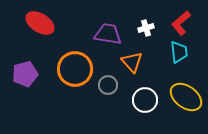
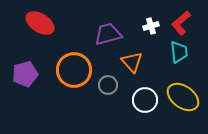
white cross: moved 5 px right, 2 px up
purple trapezoid: rotated 24 degrees counterclockwise
orange circle: moved 1 px left, 1 px down
yellow ellipse: moved 3 px left
